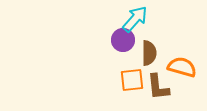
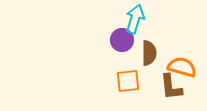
cyan arrow: rotated 24 degrees counterclockwise
purple circle: moved 1 px left
orange square: moved 4 px left, 1 px down
brown L-shape: moved 13 px right
